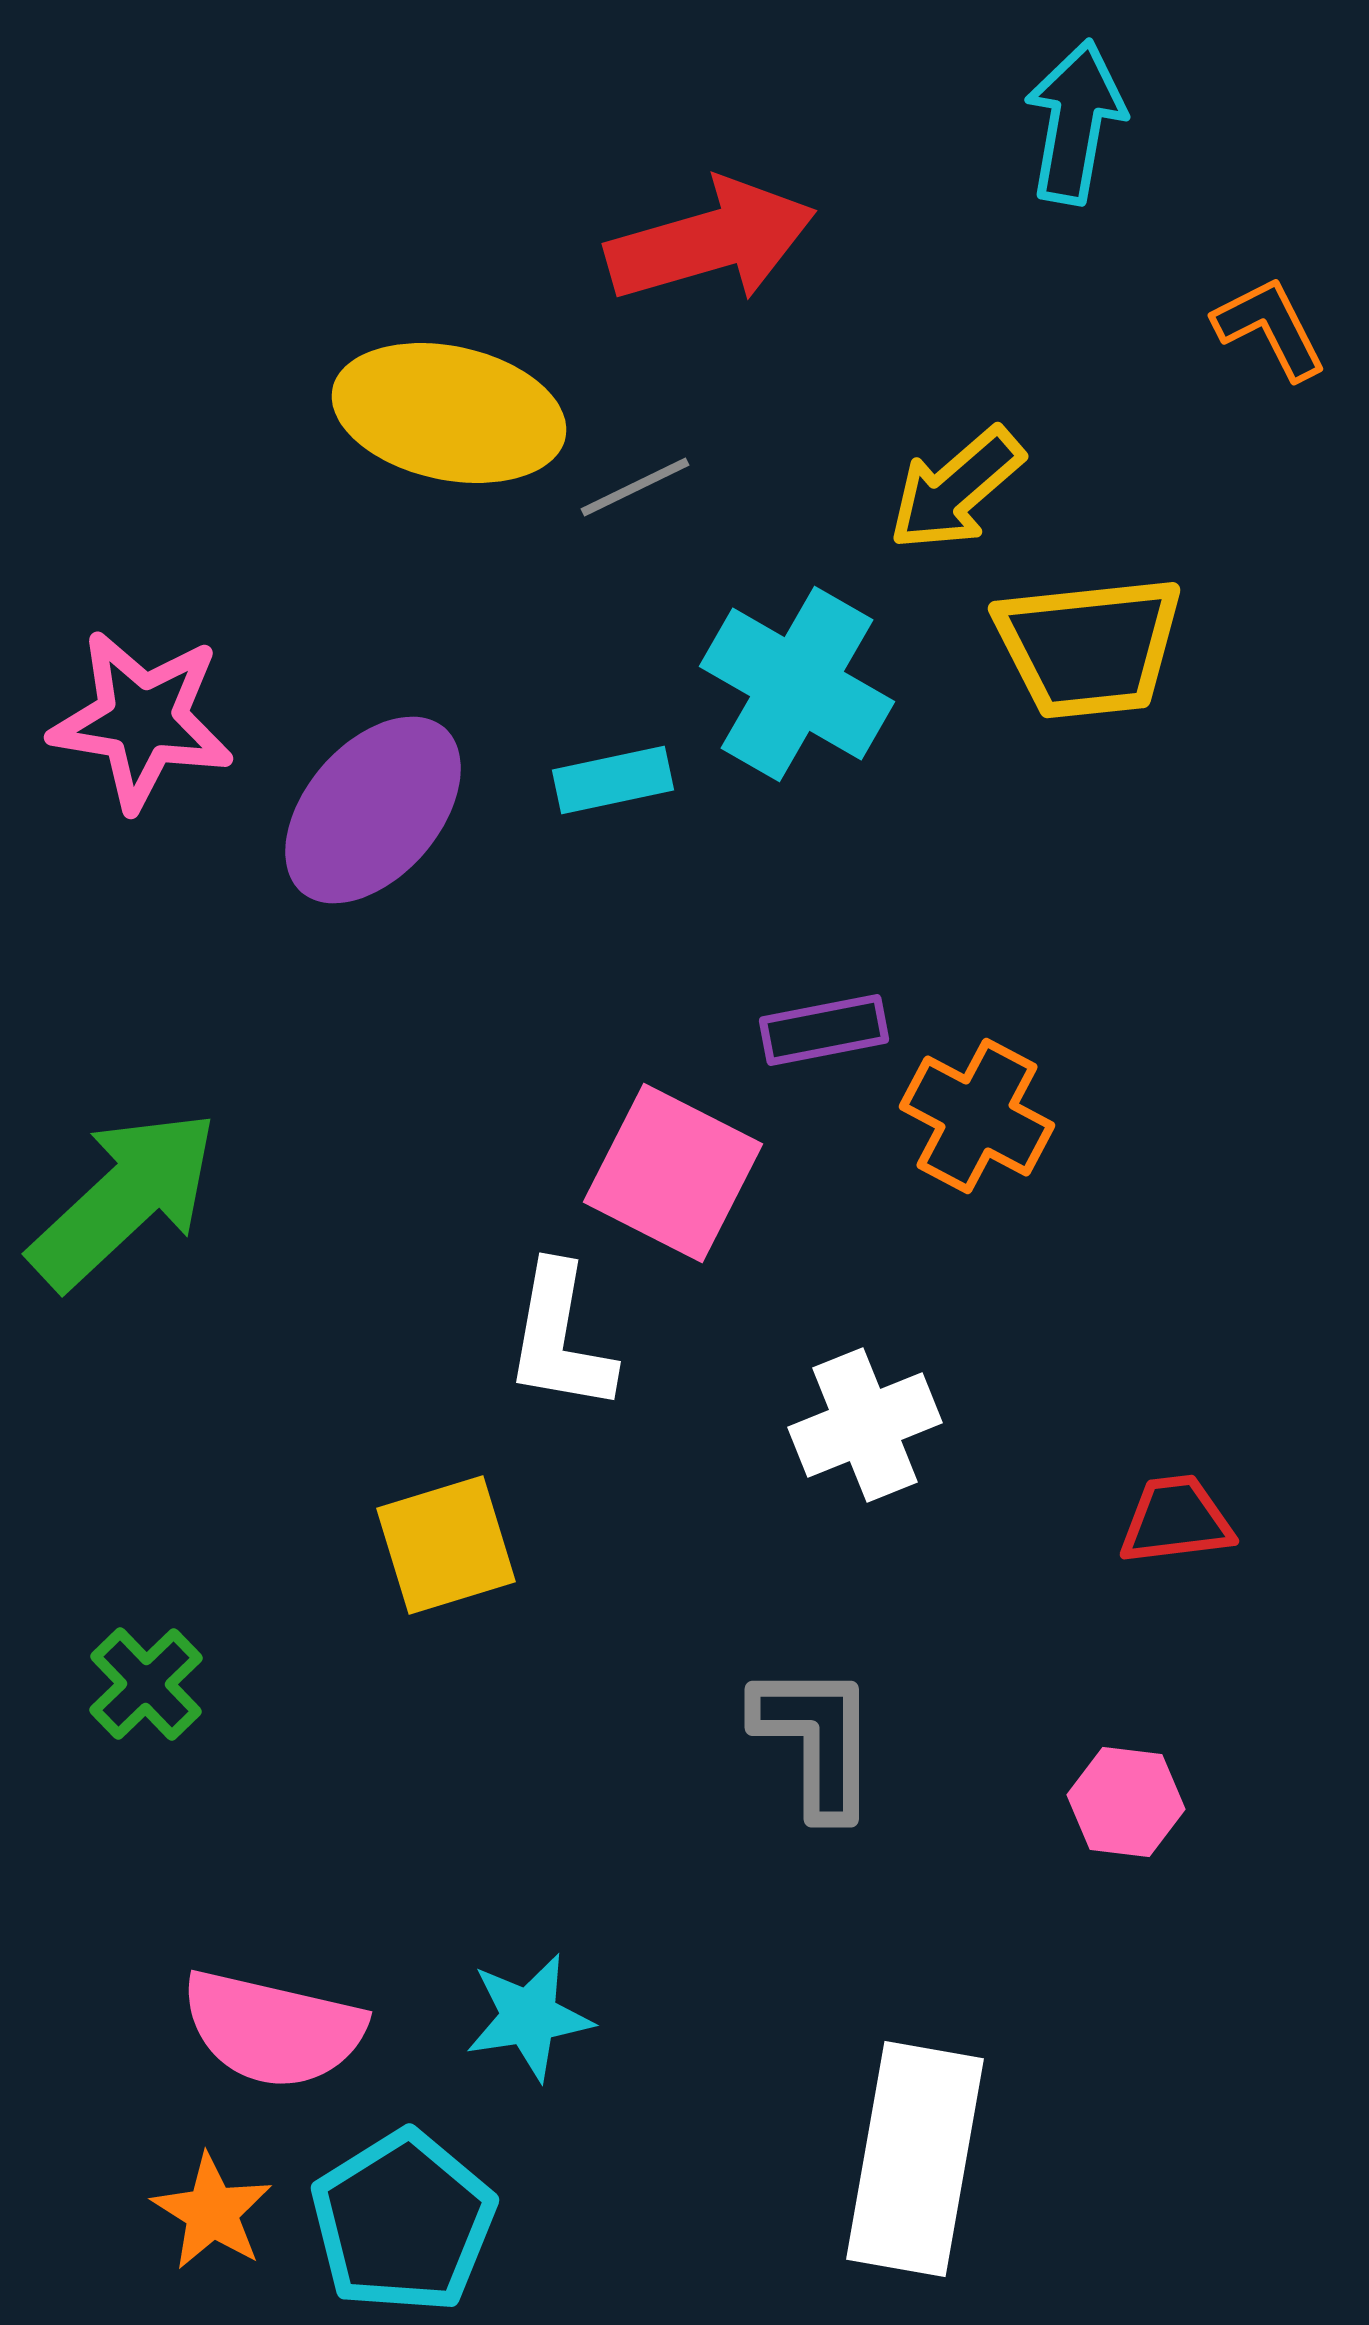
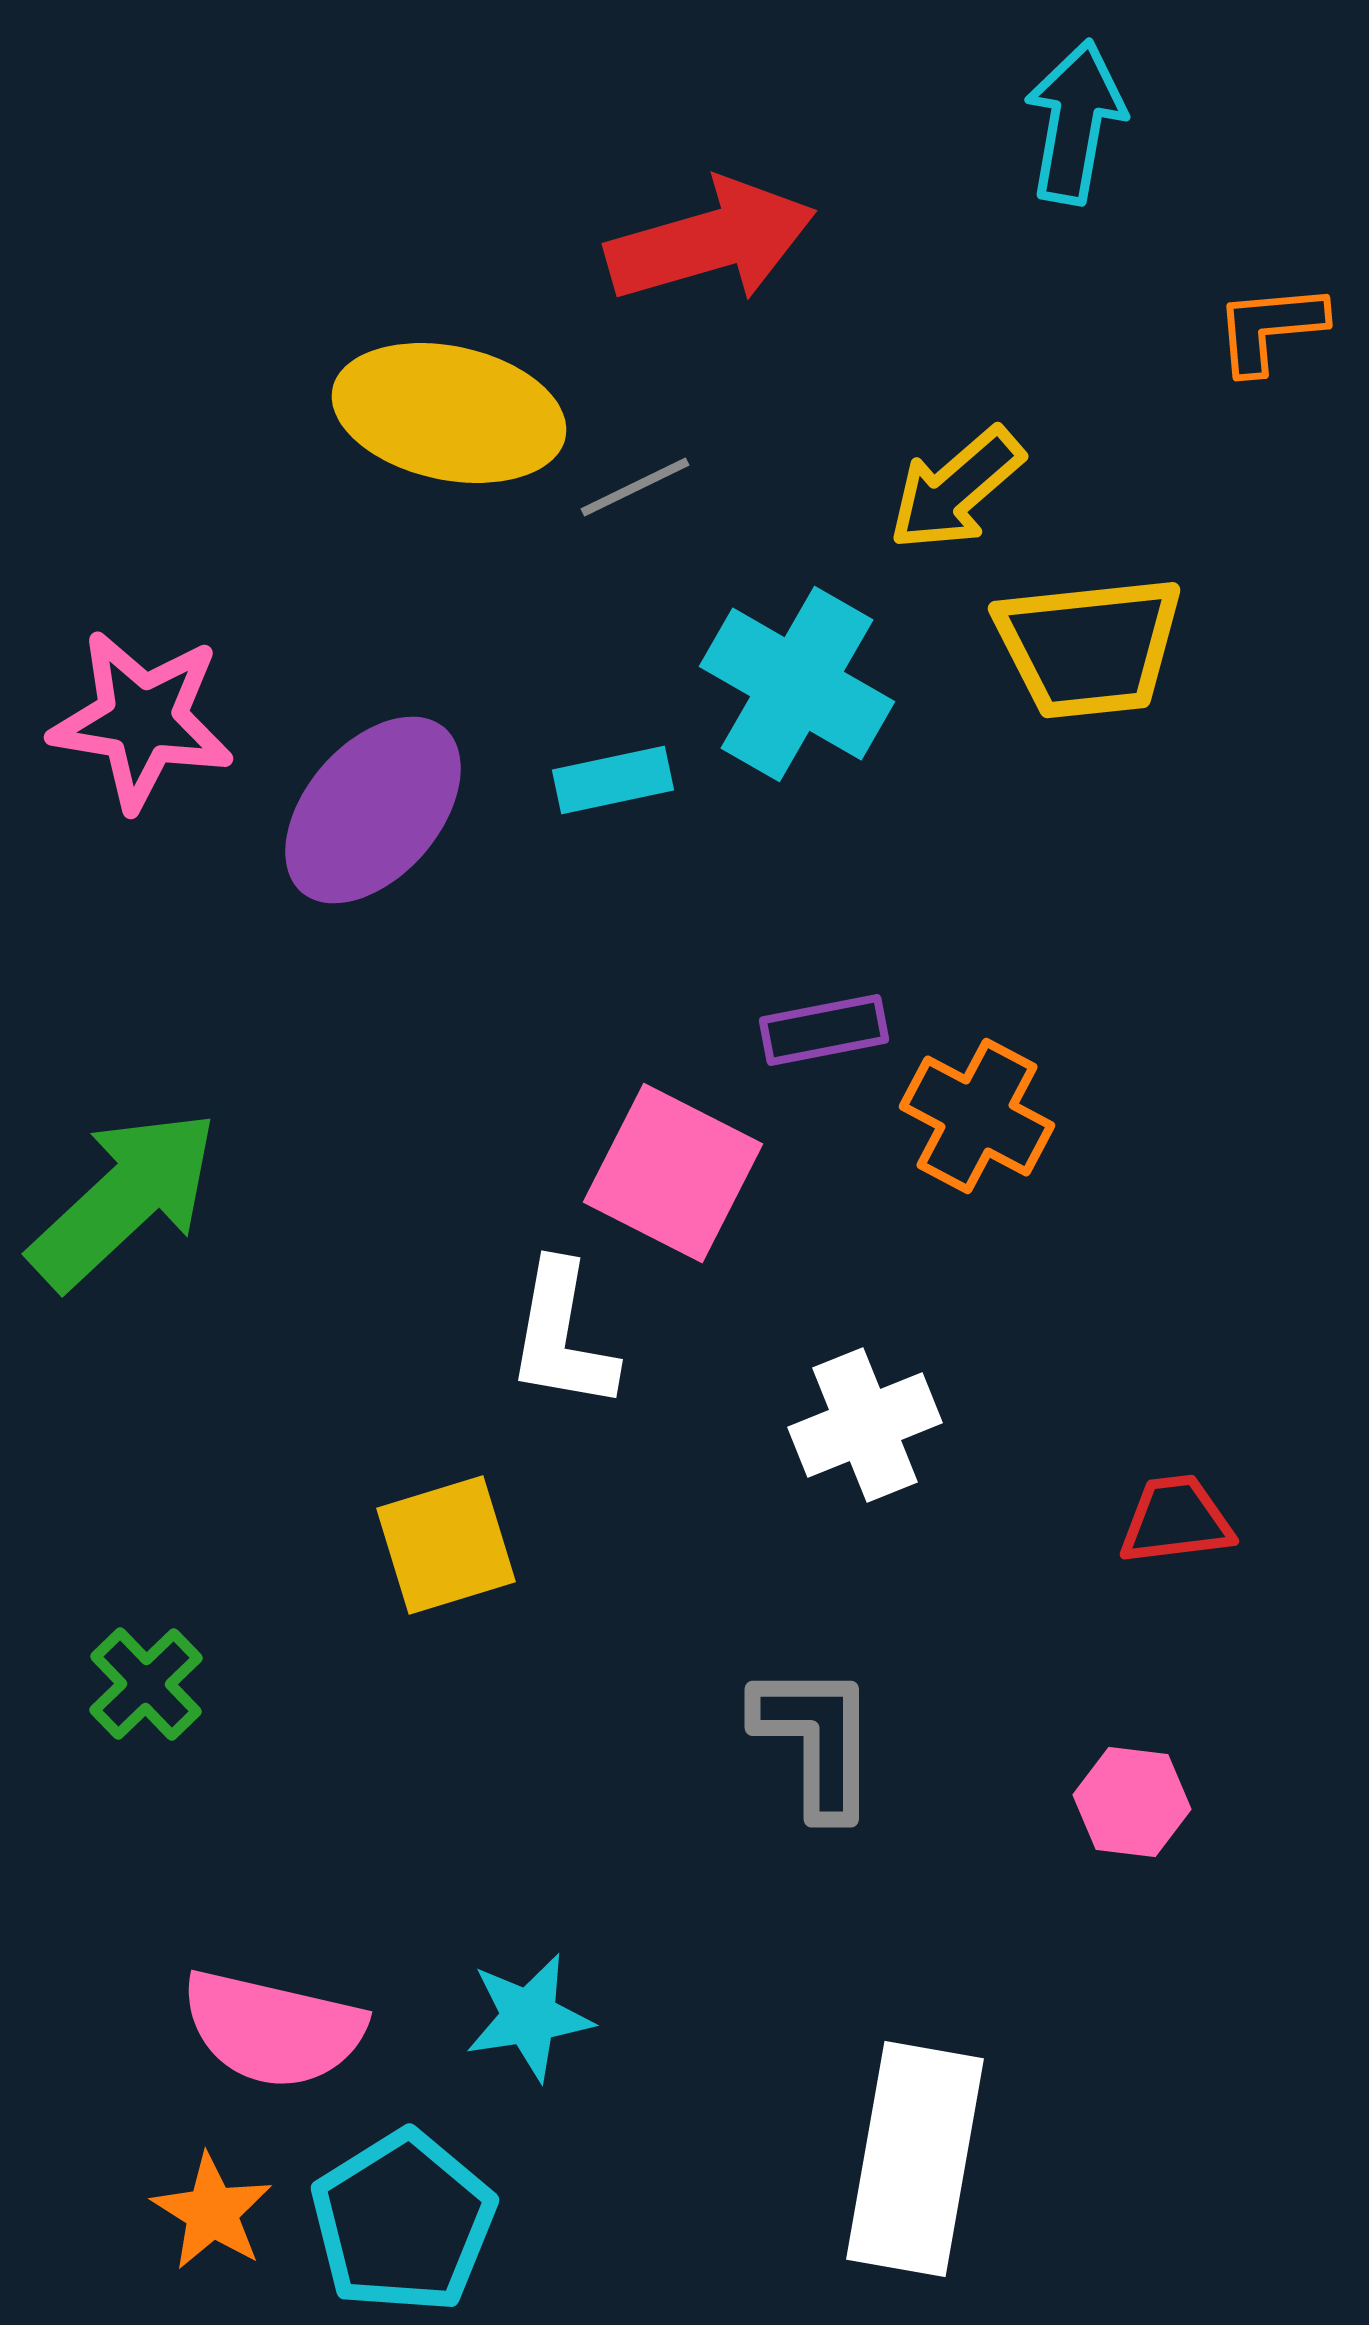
orange L-shape: rotated 68 degrees counterclockwise
white L-shape: moved 2 px right, 2 px up
pink hexagon: moved 6 px right
